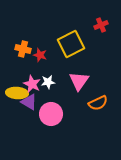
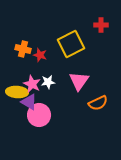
red cross: rotated 24 degrees clockwise
yellow ellipse: moved 1 px up
pink circle: moved 12 px left, 1 px down
